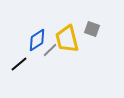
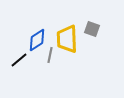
yellow trapezoid: rotated 12 degrees clockwise
gray line: moved 5 px down; rotated 35 degrees counterclockwise
black line: moved 4 px up
